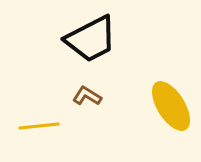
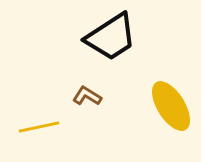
black trapezoid: moved 20 px right, 2 px up; rotated 6 degrees counterclockwise
yellow line: moved 1 px down; rotated 6 degrees counterclockwise
